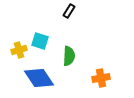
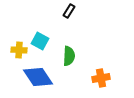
cyan square: rotated 12 degrees clockwise
yellow cross: rotated 21 degrees clockwise
blue diamond: moved 1 px left, 1 px up
